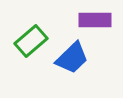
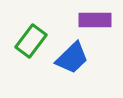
green rectangle: rotated 12 degrees counterclockwise
